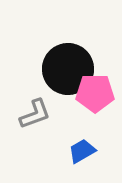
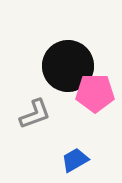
black circle: moved 3 px up
blue trapezoid: moved 7 px left, 9 px down
